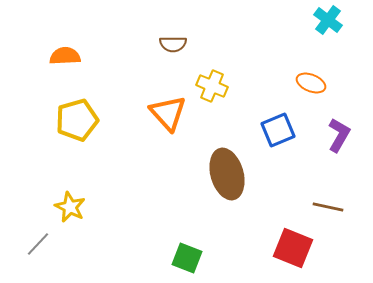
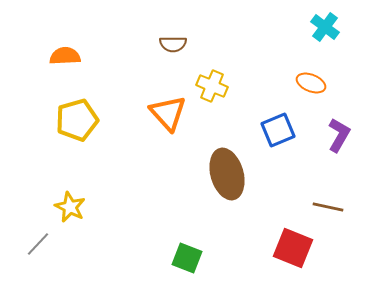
cyan cross: moved 3 px left, 7 px down
